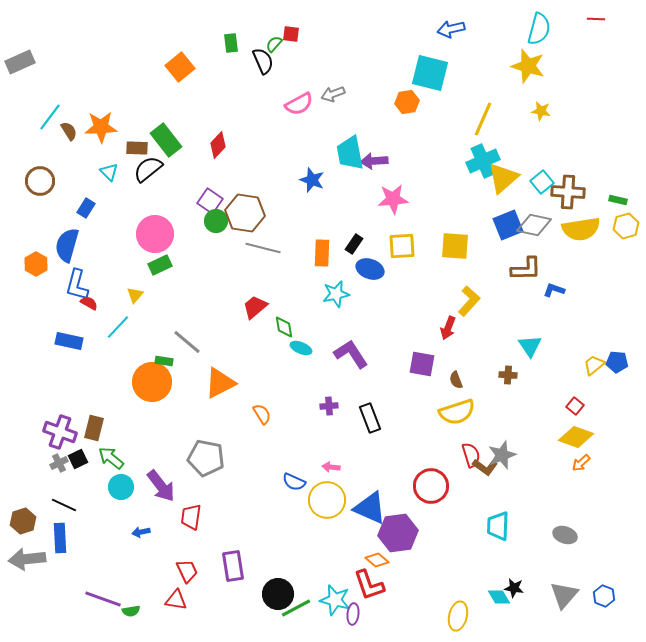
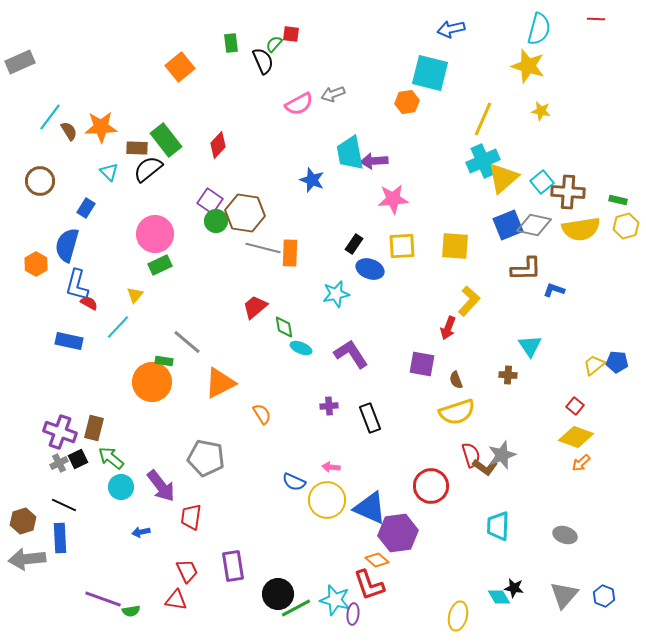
orange rectangle at (322, 253): moved 32 px left
